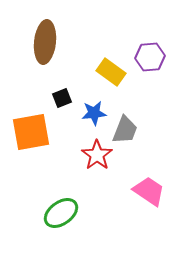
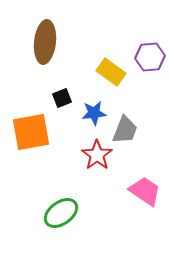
pink trapezoid: moved 4 px left
